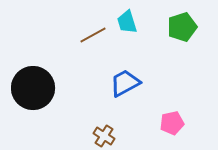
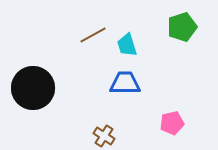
cyan trapezoid: moved 23 px down
blue trapezoid: rotated 28 degrees clockwise
